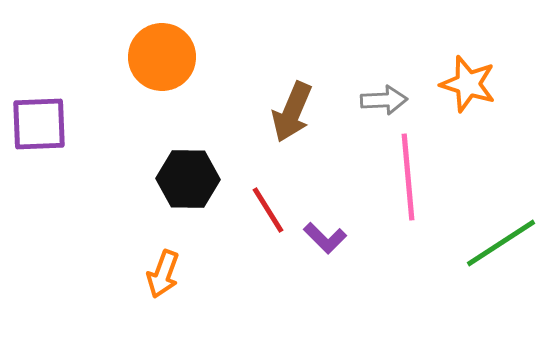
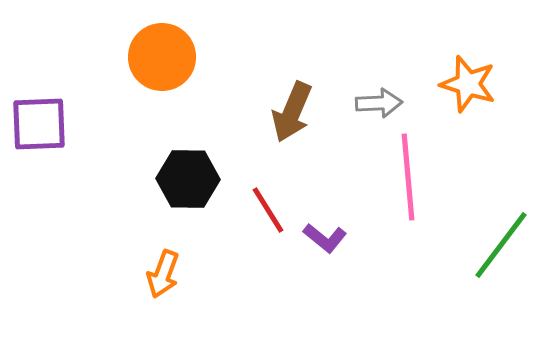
gray arrow: moved 5 px left, 3 px down
purple L-shape: rotated 6 degrees counterclockwise
green line: moved 2 px down; rotated 20 degrees counterclockwise
